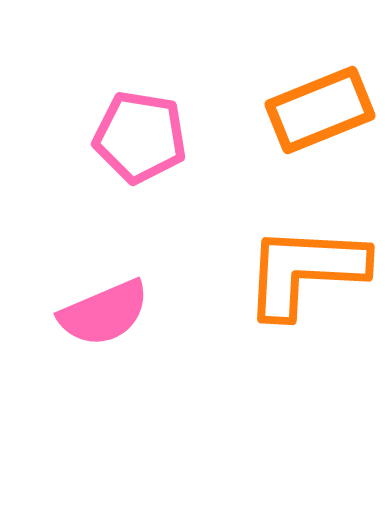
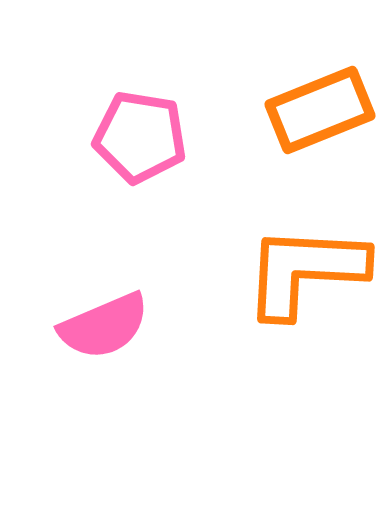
pink semicircle: moved 13 px down
